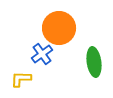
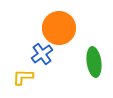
yellow L-shape: moved 2 px right, 2 px up
